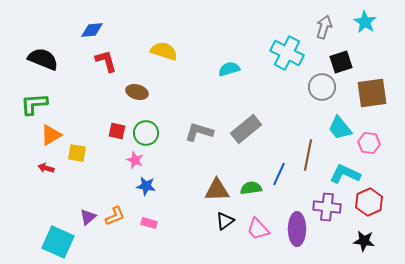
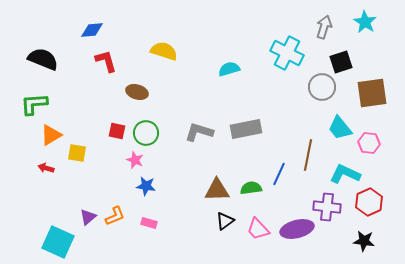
gray rectangle: rotated 28 degrees clockwise
purple ellipse: rotated 76 degrees clockwise
